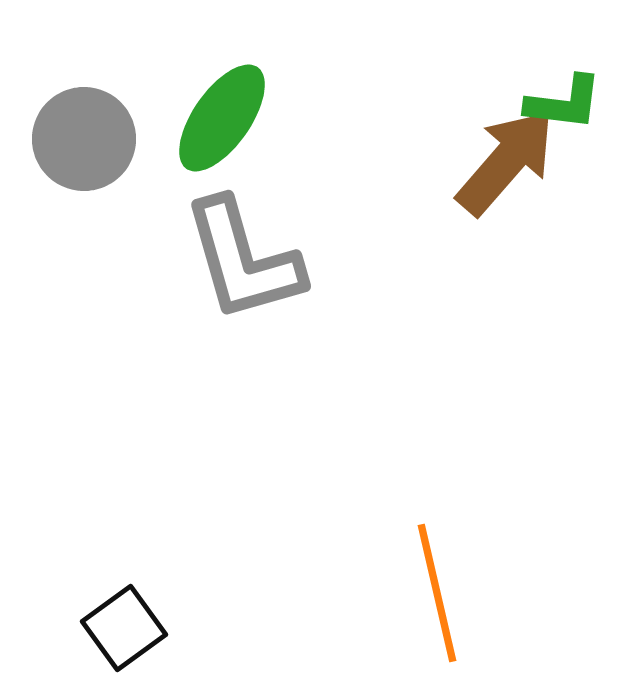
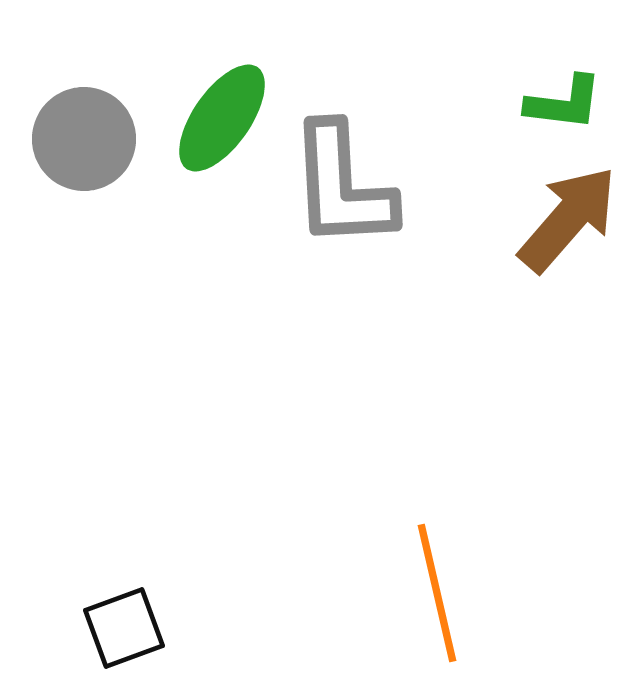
brown arrow: moved 62 px right, 57 px down
gray L-shape: moved 99 px right, 74 px up; rotated 13 degrees clockwise
black square: rotated 16 degrees clockwise
